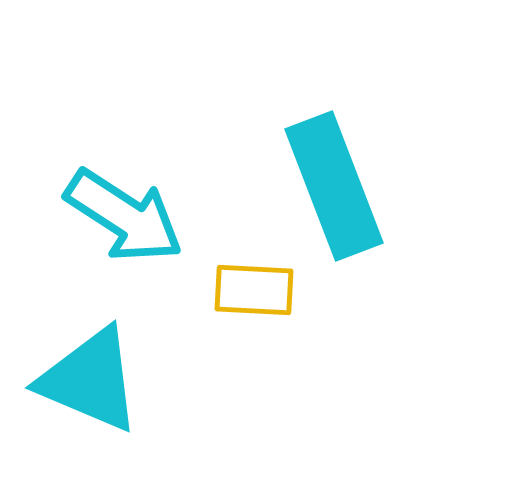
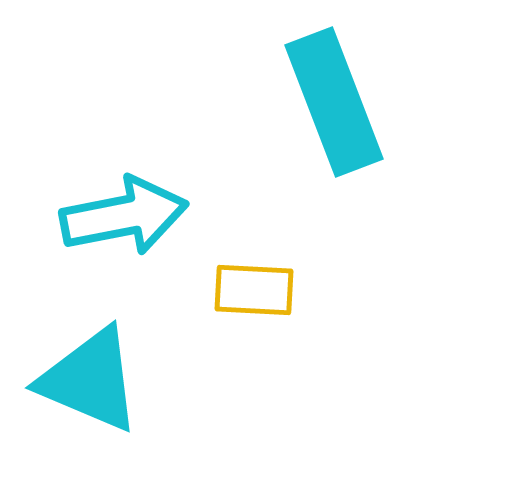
cyan rectangle: moved 84 px up
cyan arrow: rotated 44 degrees counterclockwise
